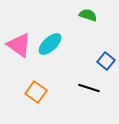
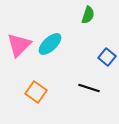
green semicircle: rotated 90 degrees clockwise
pink triangle: rotated 40 degrees clockwise
blue square: moved 1 px right, 4 px up
